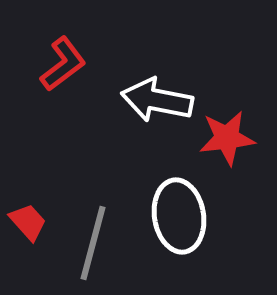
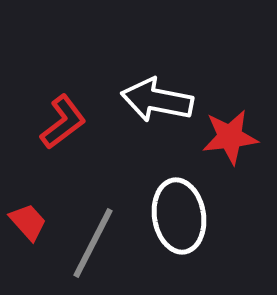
red L-shape: moved 58 px down
red star: moved 3 px right, 1 px up
gray line: rotated 12 degrees clockwise
